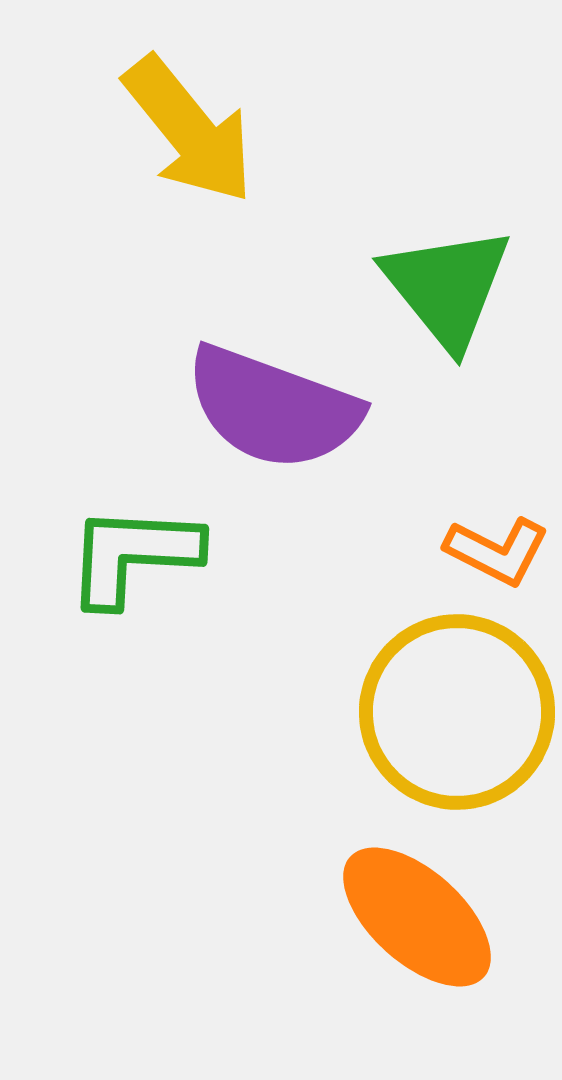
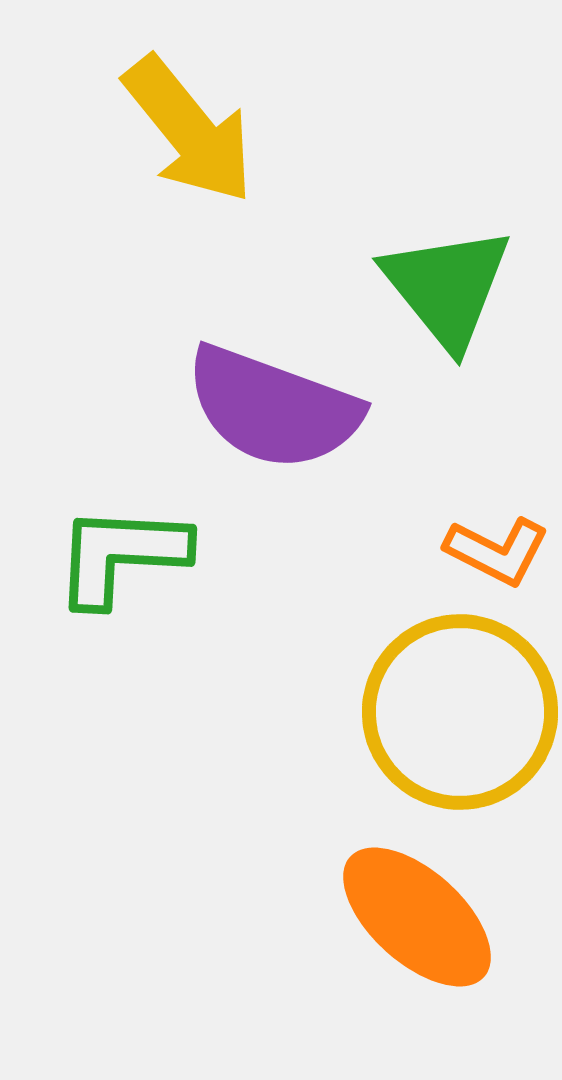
green L-shape: moved 12 px left
yellow circle: moved 3 px right
